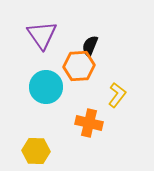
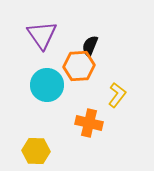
cyan circle: moved 1 px right, 2 px up
